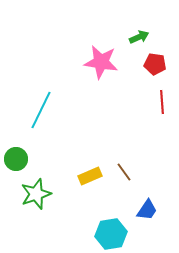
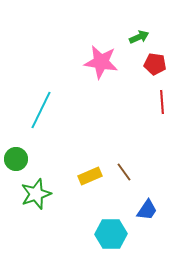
cyan hexagon: rotated 8 degrees clockwise
